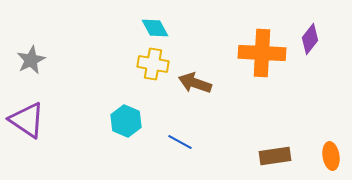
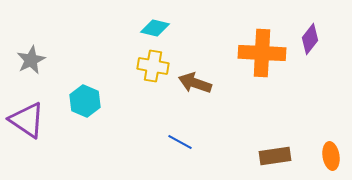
cyan diamond: rotated 48 degrees counterclockwise
yellow cross: moved 2 px down
cyan hexagon: moved 41 px left, 20 px up
